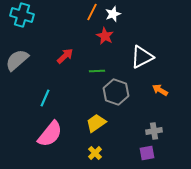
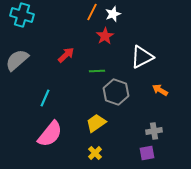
red star: rotated 12 degrees clockwise
red arrow: moved 1 px right, 1 px up
